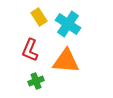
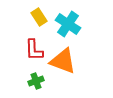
red L-shape: moved 4 px right; rotated 25 degrees counterclockwise
orange triangle: moved 3 px left; rotated 16 degrees clockwise
